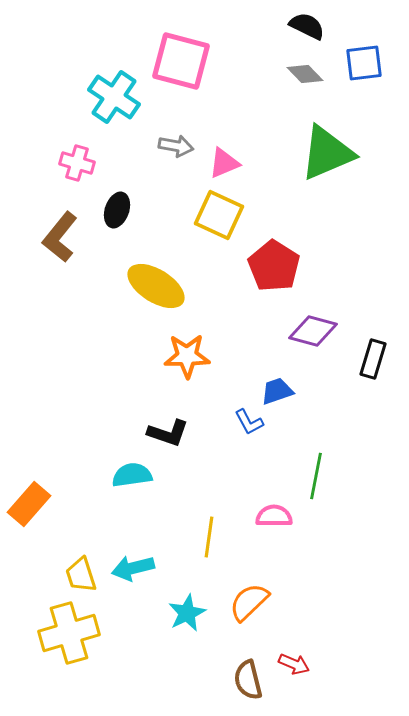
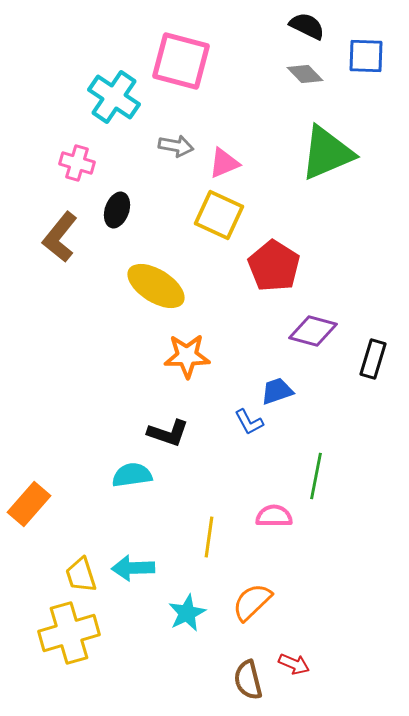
blue square: moved 2 px right, 7 px up; rotated 9 degrees clockwise
cyan arrow: rotated 12 degrees clockwise
orange semicircle: moved 3 px right
